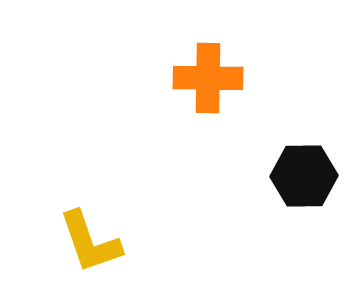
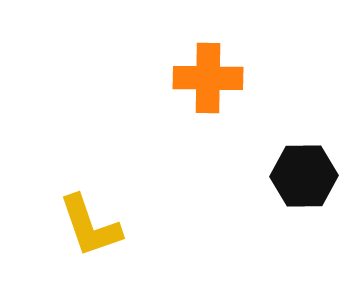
yellow L-shape: moved 16 px up
